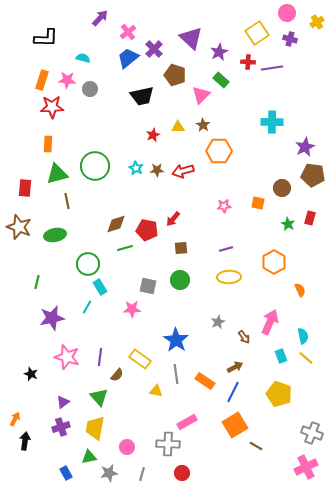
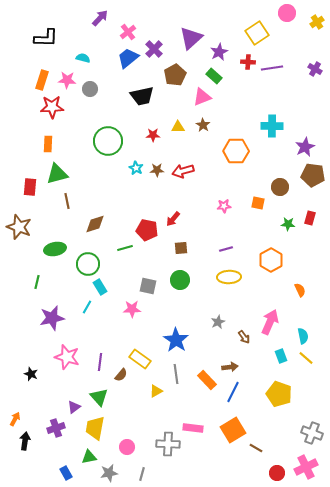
purple triangle at (191, 38): rotated 35 degrees clockwise
purple cross at (290, 39): moved 25 px right, 30 px down; rotated 16 degrees clockwise
brown pentagon at (175, 75): rotated 25 degrees clockwise
green rectangle at (221, 80): moved 7 px left, 4 px up
pink triangle at (201, 95): moved 1 px right, 2 px down; rotated 24 degrees clockwise
cyan cross at (272, 122): moved 4 px down
red star at (153, 135): rotated 24 degrees clockwise
orange hexagon at (219, 151): moved 17 px right
green circle at (95, 166): moved 13 px right, 25 px up
red rectangle at (25, 188): moved 5 px right, 1 px up
brown circle at (282, 188): moved 2 px left, 1 px up
brown diamond at (116, 224): moved 21 px left
green star at (288, 224): rotated 24 degrees counterclockwise
green ellipse at (55, 235): moved 14 px down
orange hexagon at (274, 262): moved 3 px left, 2 px up
purple line at (100, 357): moved 5 px down
brown arrow at (235, 367): moved 5 px left; rotated 21 degrees clockwise
brown semicircle at (117, 375): moved 4 px right
orange rectangle at (205, 381): moved 2 px right, 1 px up; rotated 12 degrees clockwise
yellow triangle at (156, 391): rotated 40 degrees counterclockwise
purple triangle at (63, 402): moved 11 px right, 5 px down
pink rectangle at (187, 422): moved 6 px right, 6 px down; rotated 36 degrees clockwise
orange square at (235, 425): moved 2 px left, 5 px down
purple cross at (61, 427): moved 5 px left, 1 px down
brown line at (256, 446): moved 2 px down
red circle at (182, 473): moved 95 px right
